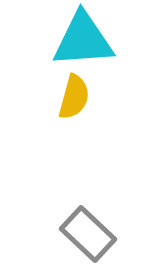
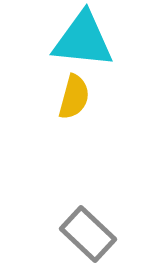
cyan triangle: rotated 10 degrees clockwise
